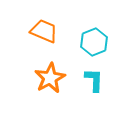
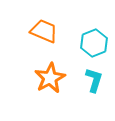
cyan hexagon: moved 1 px down
cyan L-shape: rotated 15 degrees clockwise
